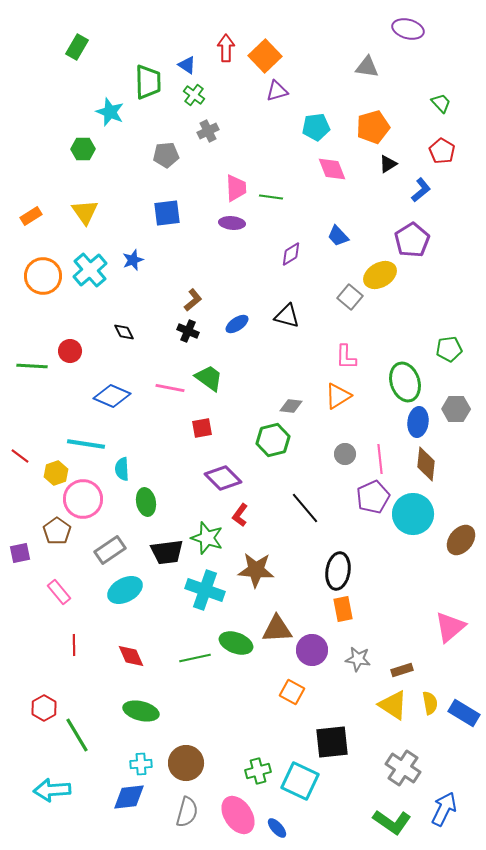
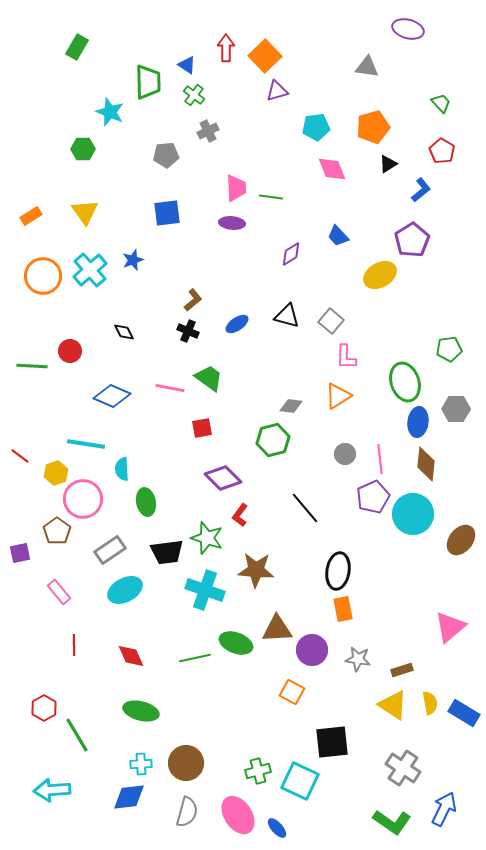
gray square at (350, 297): moved 19 px left, 24 px down
